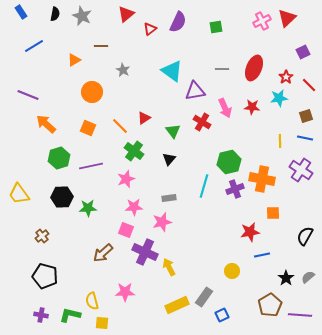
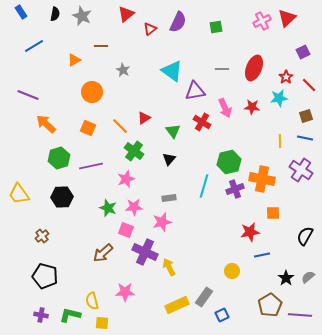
green star at (88, 208): moved 20 px right; rotated 24 degrees clockwise
